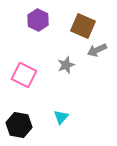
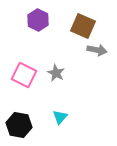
gray arrow: rotated 144 degrees counterclockwise
gray star: moved 10 px left, 8 px down; rotated 24 degrees counterclockwise
cyan triangle: moved 1 px left
